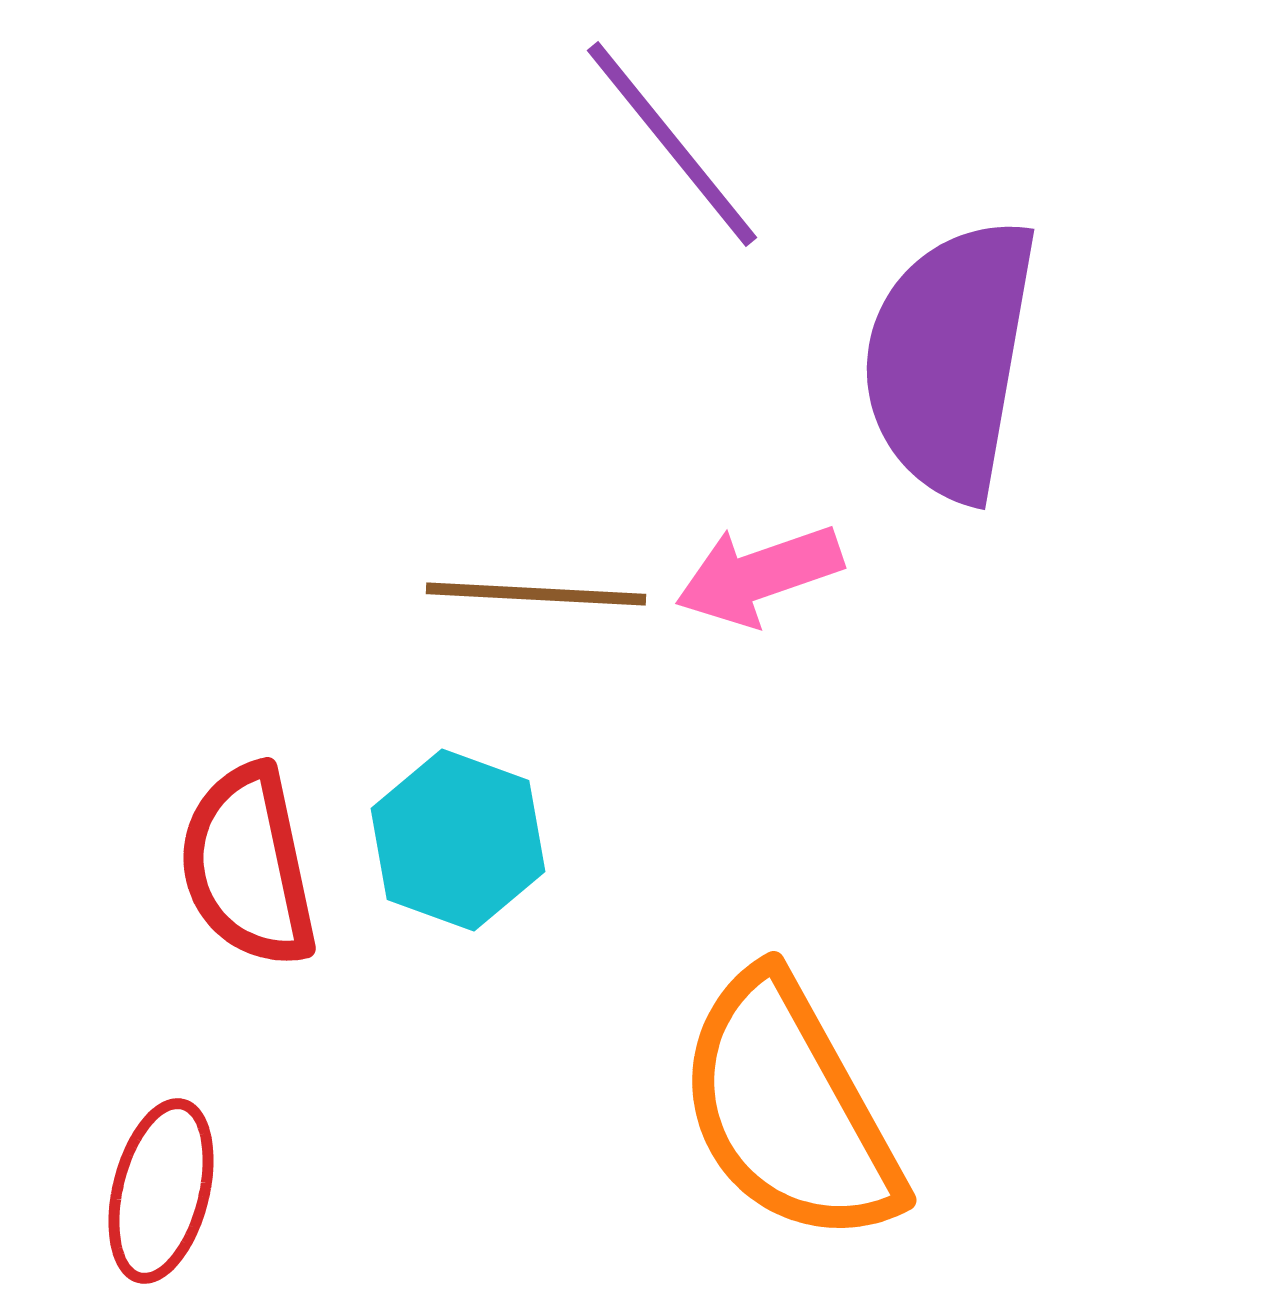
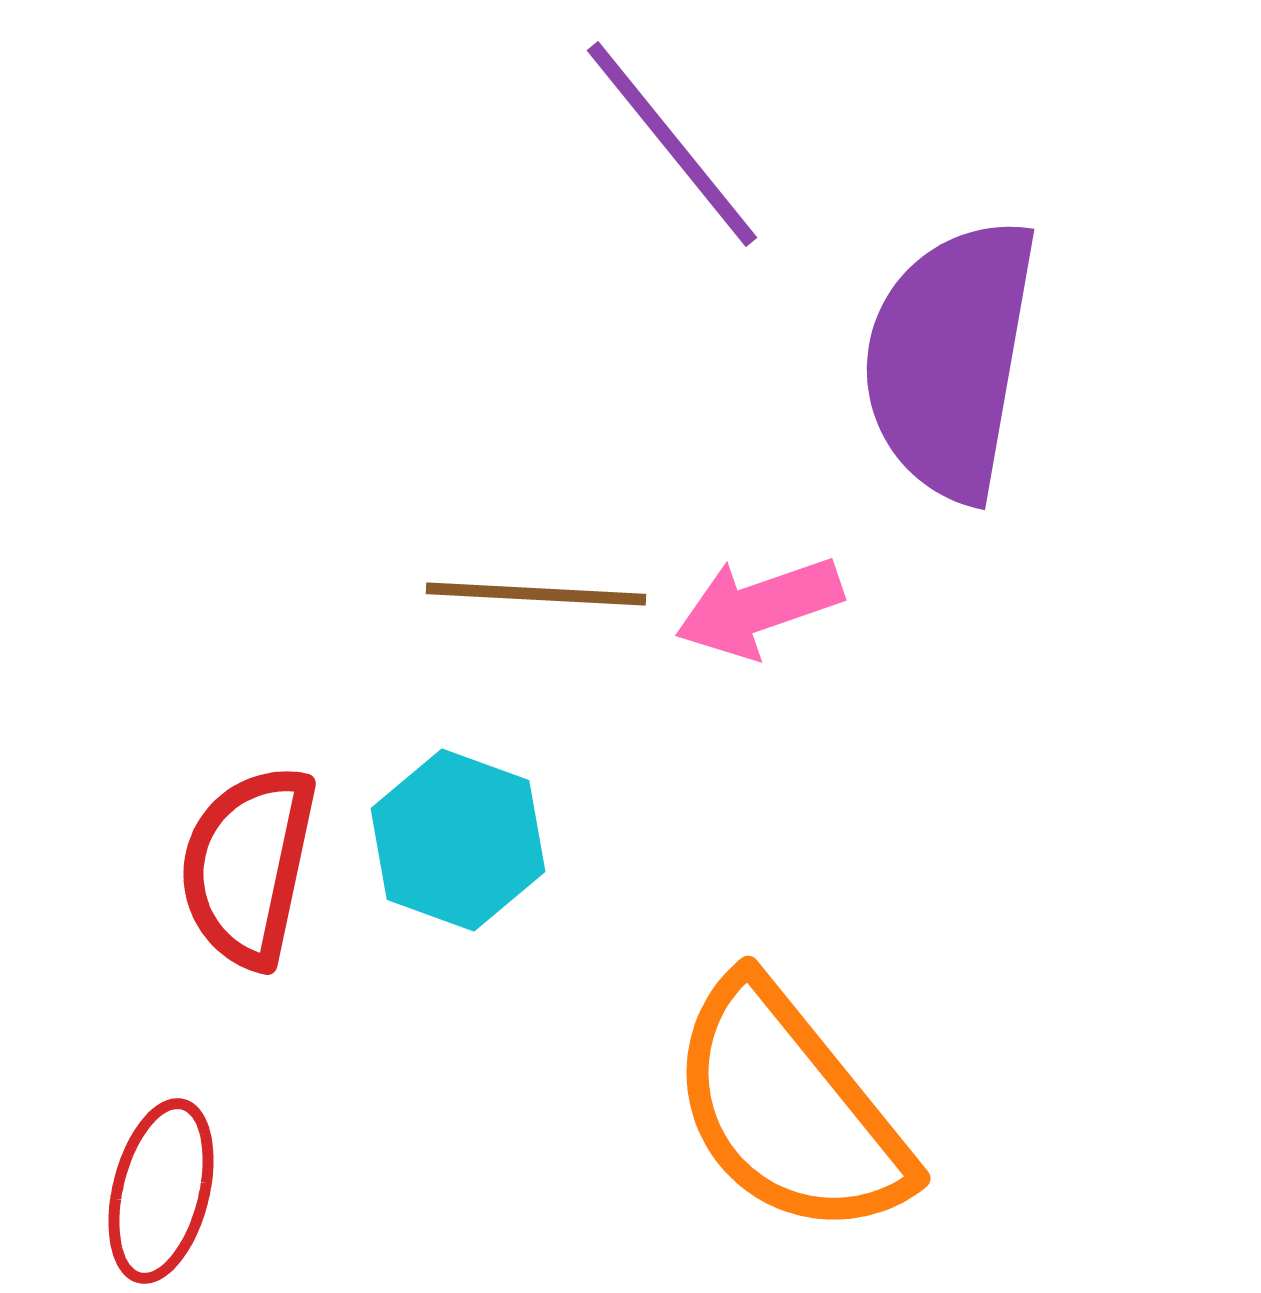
pink arrow: moved 32 px down
red semicircle: rotated 24 degrees clockwise
orange semicircle: rotated 10 degrees counterclockwise
